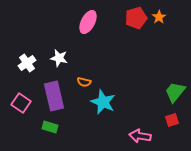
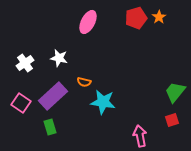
white cross: moved 2 px left
purple rectangle: moved 1 px left; rotated 60 degrees clockwise
cyan star: rotated 15 degrees counterclockwise
green rectangle: rotated 56 degrees clockwise
pink arrow: rotated 70 degrees clockwise
